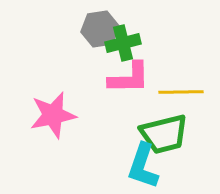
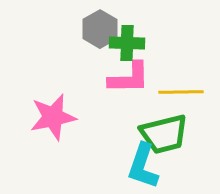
gray hexagon: rotated 21 degrees counterclockwise
green cross: moved 4 px right; rotated 16 degrees clockwise
pink star: moved 2 px down
